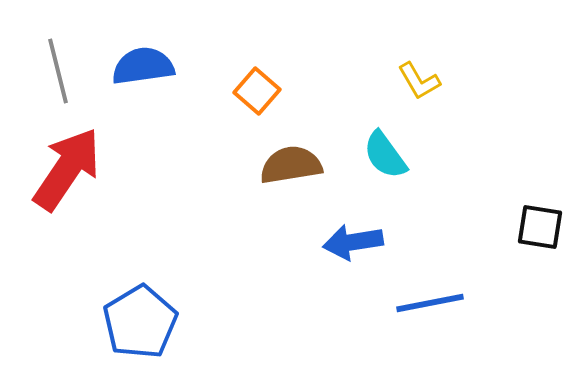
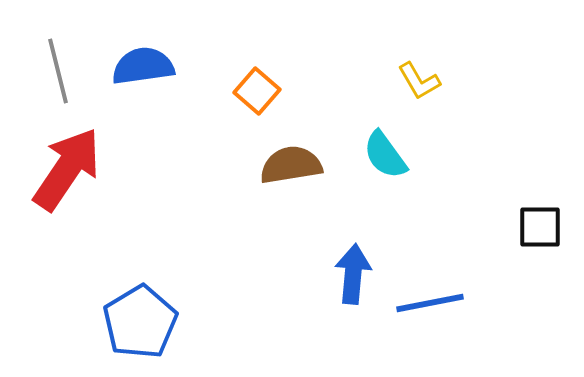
black square: rotated 9 degrees counterclockwise
blue arrow: moved 32 px down; rotated 104 degrees clockwise
